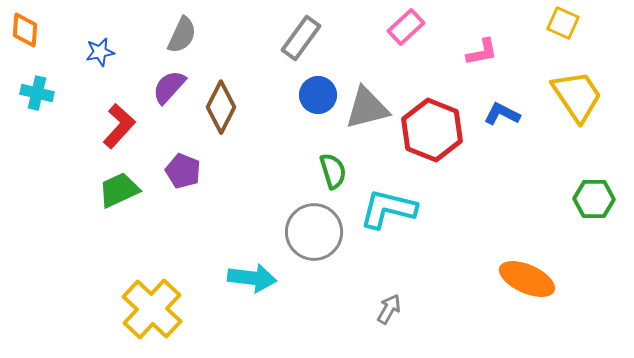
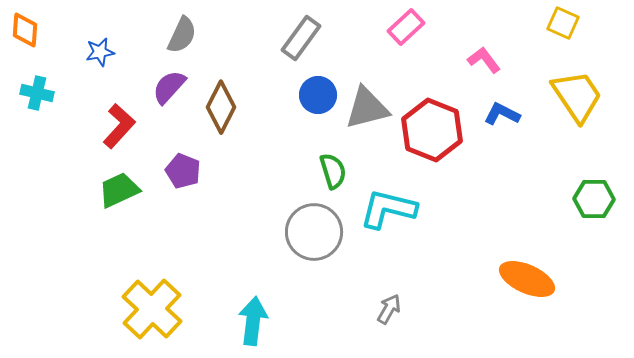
pink L-shape: moved 2 px right, 8 px down; rotated 116 degrees counterclockwise
cyan arrow: moved 1 px right, 43 px down; rotated 90 degrees counterclockwise
